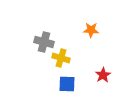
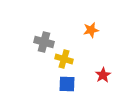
orange star: rotated 14 degrees counterclockwise
yellow cross: moved 3 px right, 1 px down
